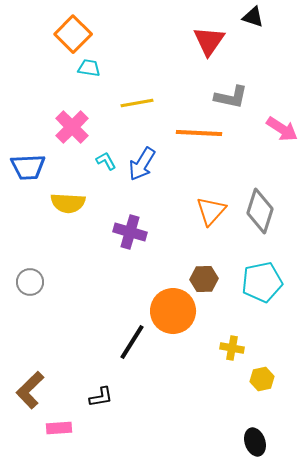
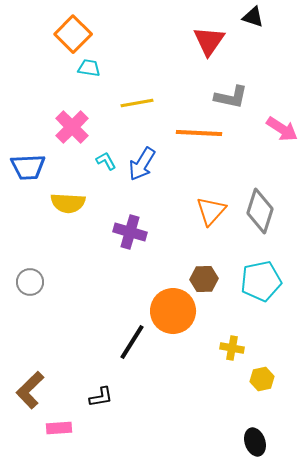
cyan pentagon: moved 1 px left, 1 px up
